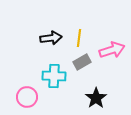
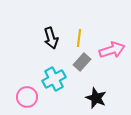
black arrow: rotated 80 degrees clockwise
gray rectangle: rotated 18 degrees counterclockwise
cyan cross: moved 3 px down; rotated 30 degrees counterclockwise
black star: rotated 15 degrees counterclockwise
